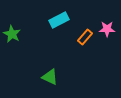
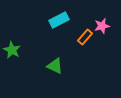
pink star: moved 5 px left, 3 px up; rotated 14 degrees counterclockwise
green star: moved 16 px down
green triangle: moved 5 px right, 11 px up
